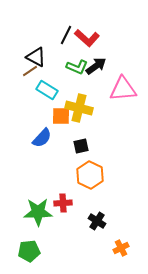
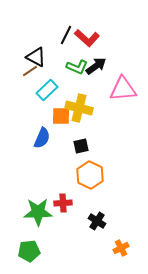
cyan rectangle: rotated 75 degrees counterclockwise
blue semicircle: rotated 20 degrees counterclockwise
